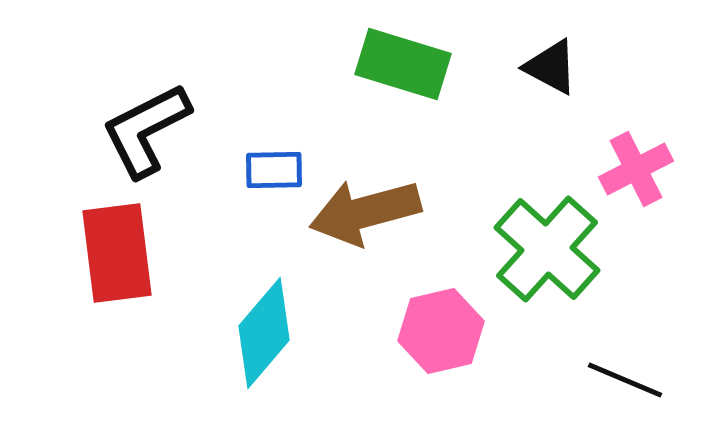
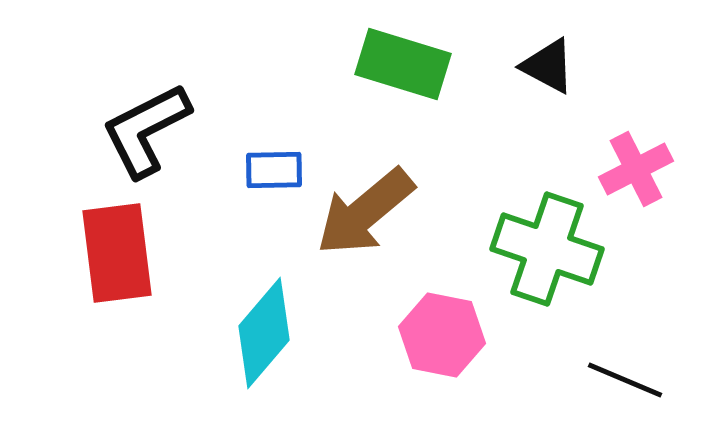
black triangle: moved 3 px left, 1 px up
brown arrow: rotated 25 degrees counterclockwise
green cross: rotated 23 degrees counterclockwise
pink hexagon: moved 1 px right, 4 px down; rotated 24 degrees clockwise
